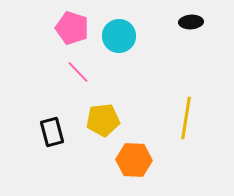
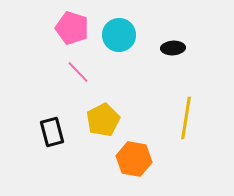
black ellipse: moved 18 px left, 26 px down
cyan circle: moved 1 px up
yellow pentagon: rotated 20 degrees counterclockwise
orange hexagon: moved 1 px up; rotated 8 degrees clockwise
